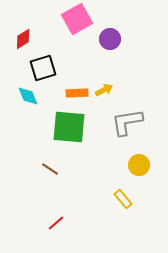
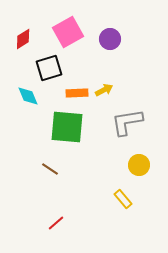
pink square: moved 9 px left, 13 px down
black square: moved 6 px right
green square: moved 2 px left
